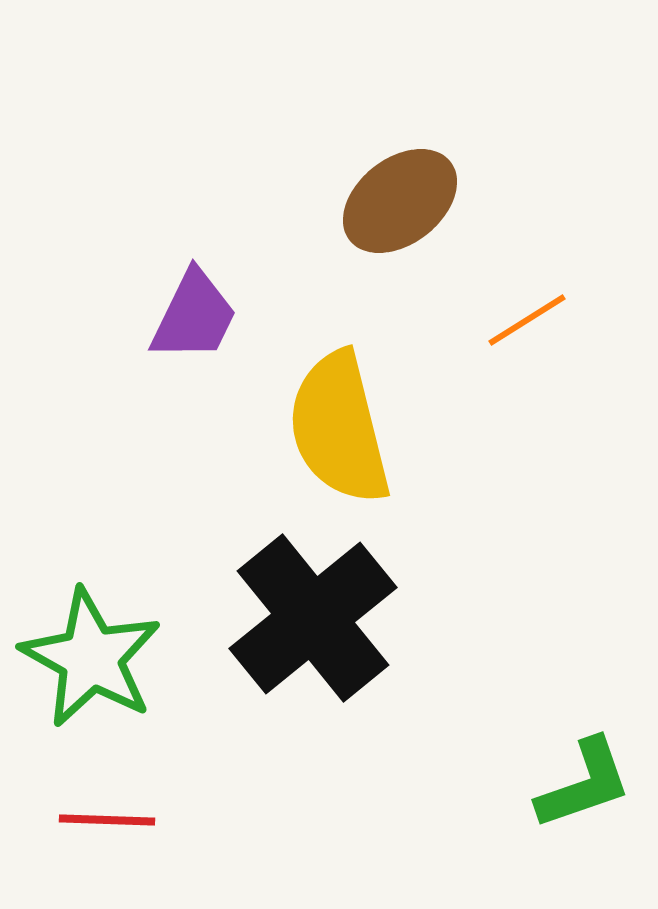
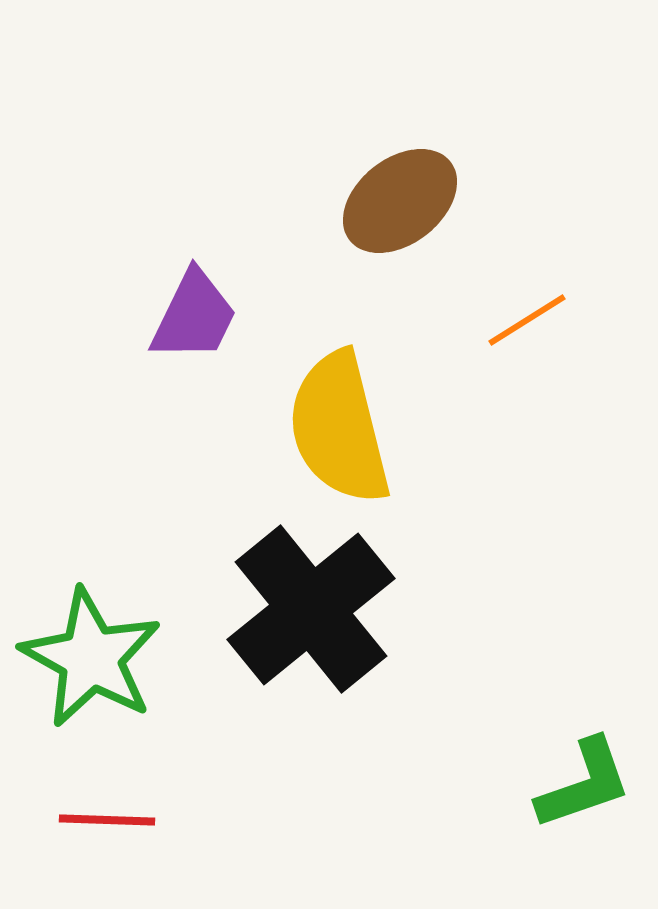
black cross: moved 2 px left, 9 px up
